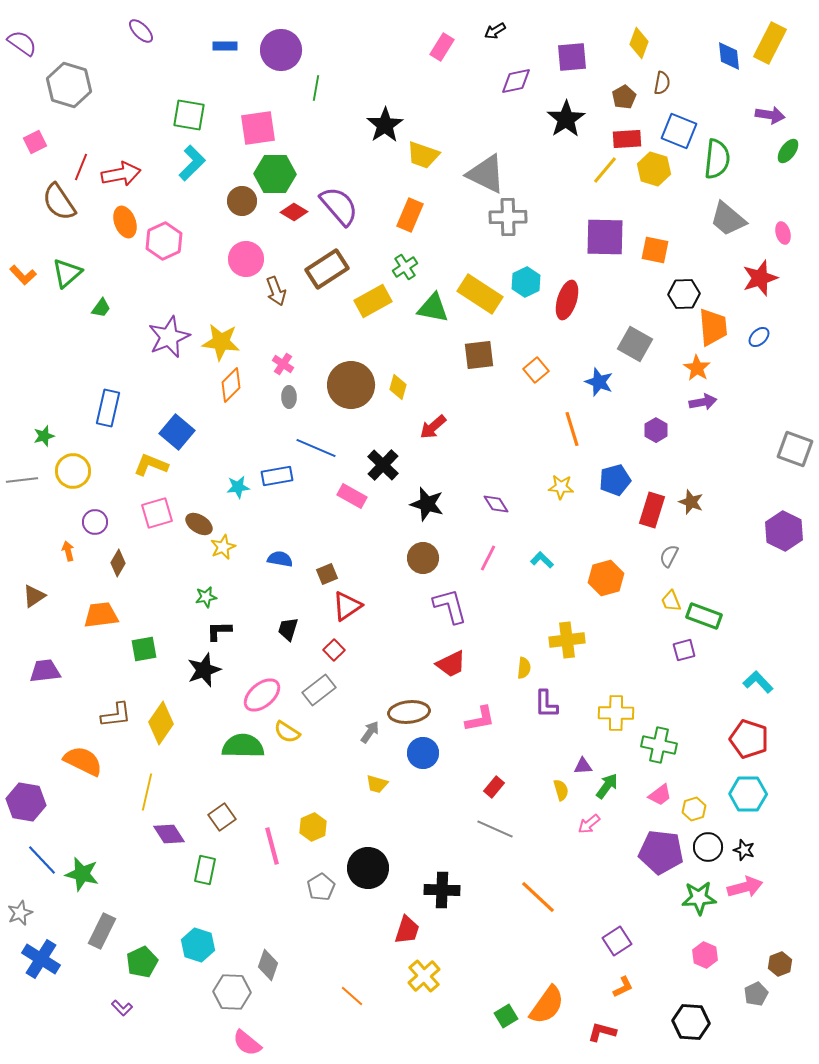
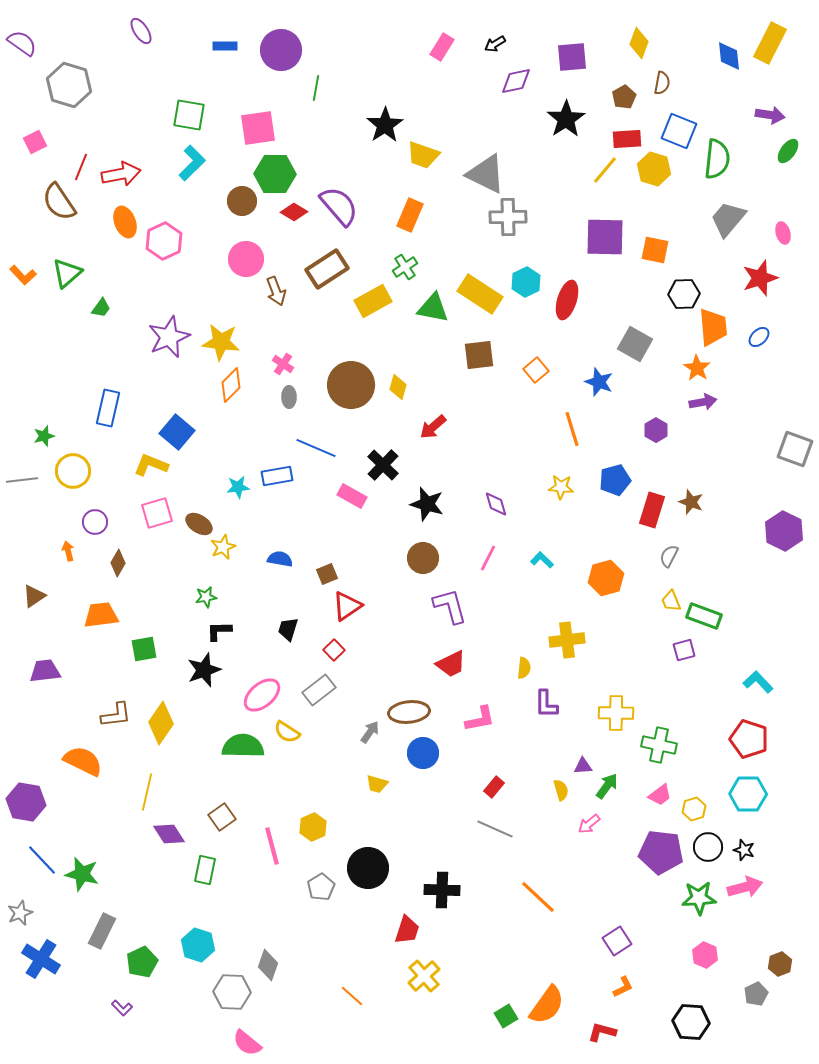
purple ellipse at (141, 31): rotated 12 degrees clockwise
black arrow at (495, 31): moved 13 px down
gray trapezoid at (728, 219): rotated 90 degrees clockwise
purple diamond at (496, 504): rotated 16 degrees clockwise
